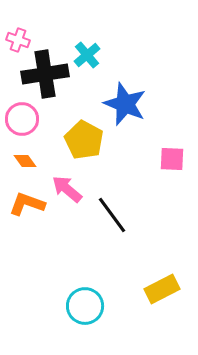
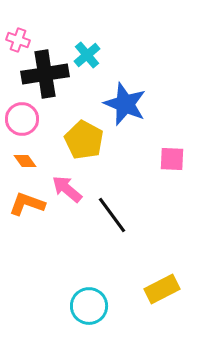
cyan circle: moved 4 px right
